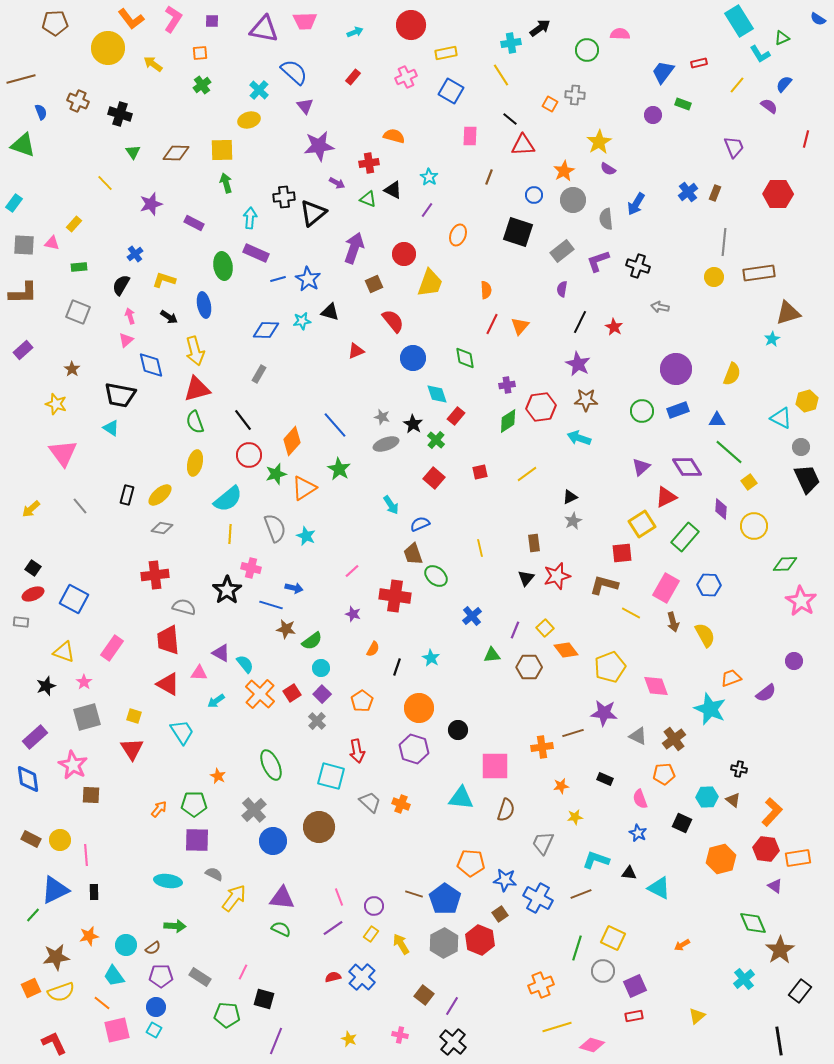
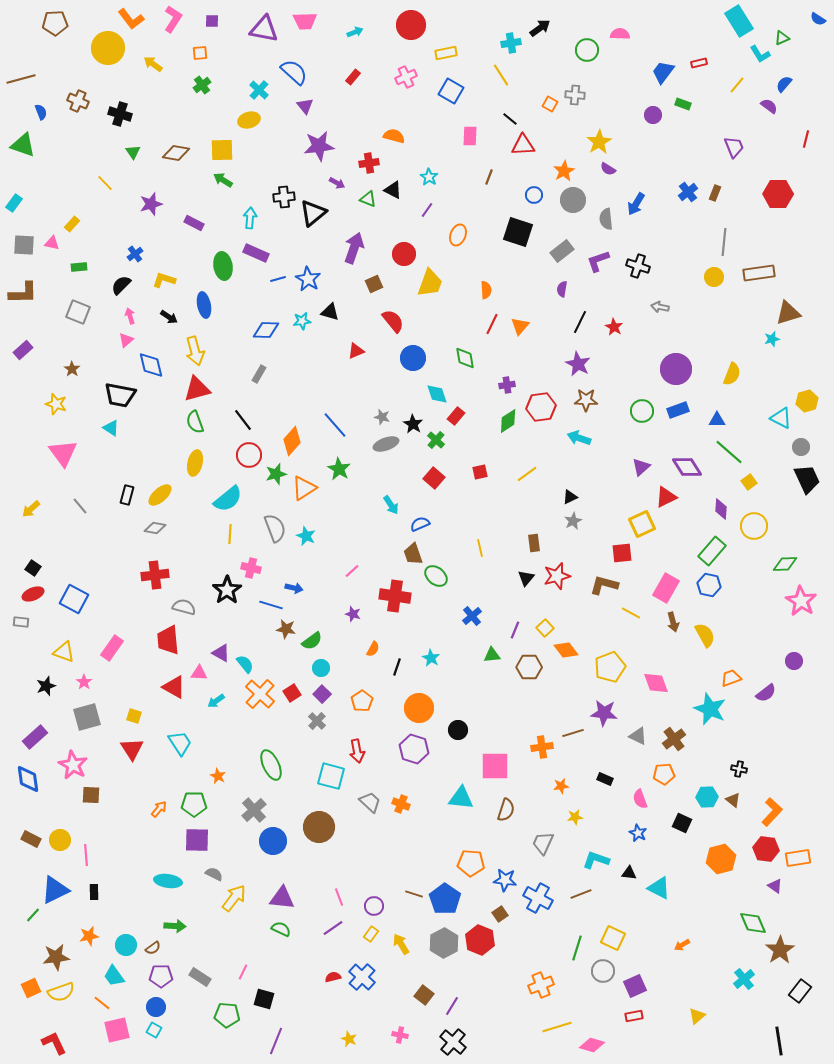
brown diamond at (176, 153): rotated 8 degrees clockwise
green arrow at (226, 183): moved 3 px left, 3 px up; rotated 42 degrees counterclockwise
yellow rectangle at (74, 224): moved 2 px left
black semicircle at (121, 285): rotated 15 degrees clockwise
cyan star at (772, 339): rotated 14 degrees clockwise
yellow square at (642, 524): rotated 8 degrees clockwise
gray diamond at (162, 528): moved 7 px left
green rectangle at (685, 537): moved 27 px right, 14 px down
blue hexagon at (709, 585): rotated 10 degrees clockwise
red triangle at (168, 684): moved 6 px right, 3 px down
pink diamond at (656, 686): moved 3 px up
cyan trapezoid at (182, 732): moved 2 px left, 11 px down
